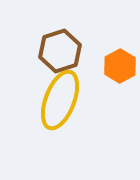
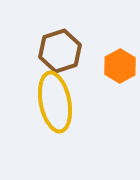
yellow ellipse: moved 5 px left, 2 px down; rotated 32 degrees counterclockwise
